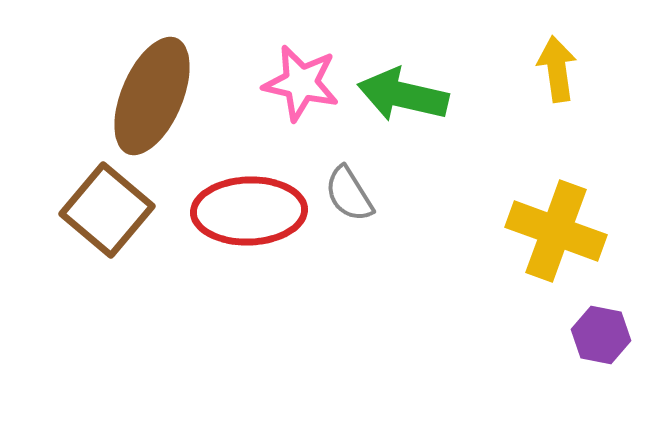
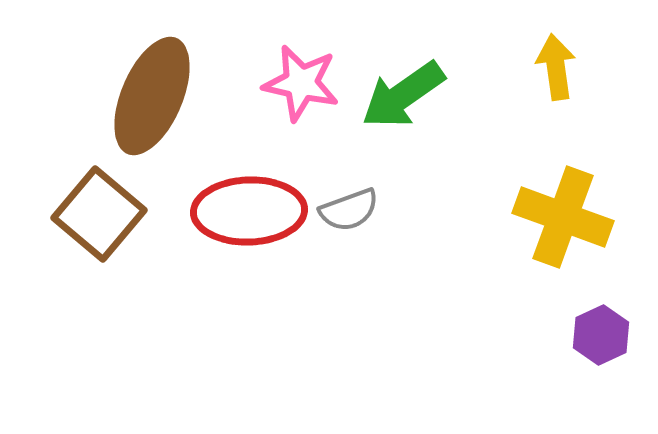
yellow arrow: moved 1 px left, 2 px up
green arrow: rotated 48 degrees counterclockwise
gray semicircle: moved 16 px down; rotated 78 degrees counterclockwise
brown square: moved 8 px left, 4 px down
yellow cross: moved 7 px right, 14 px up
purple hexagon: rotated 24 degrees clockwise
